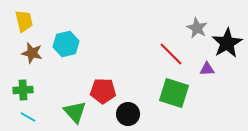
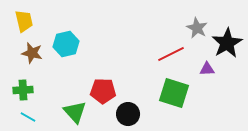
red line: rotated 72 degrees counterclockwise
